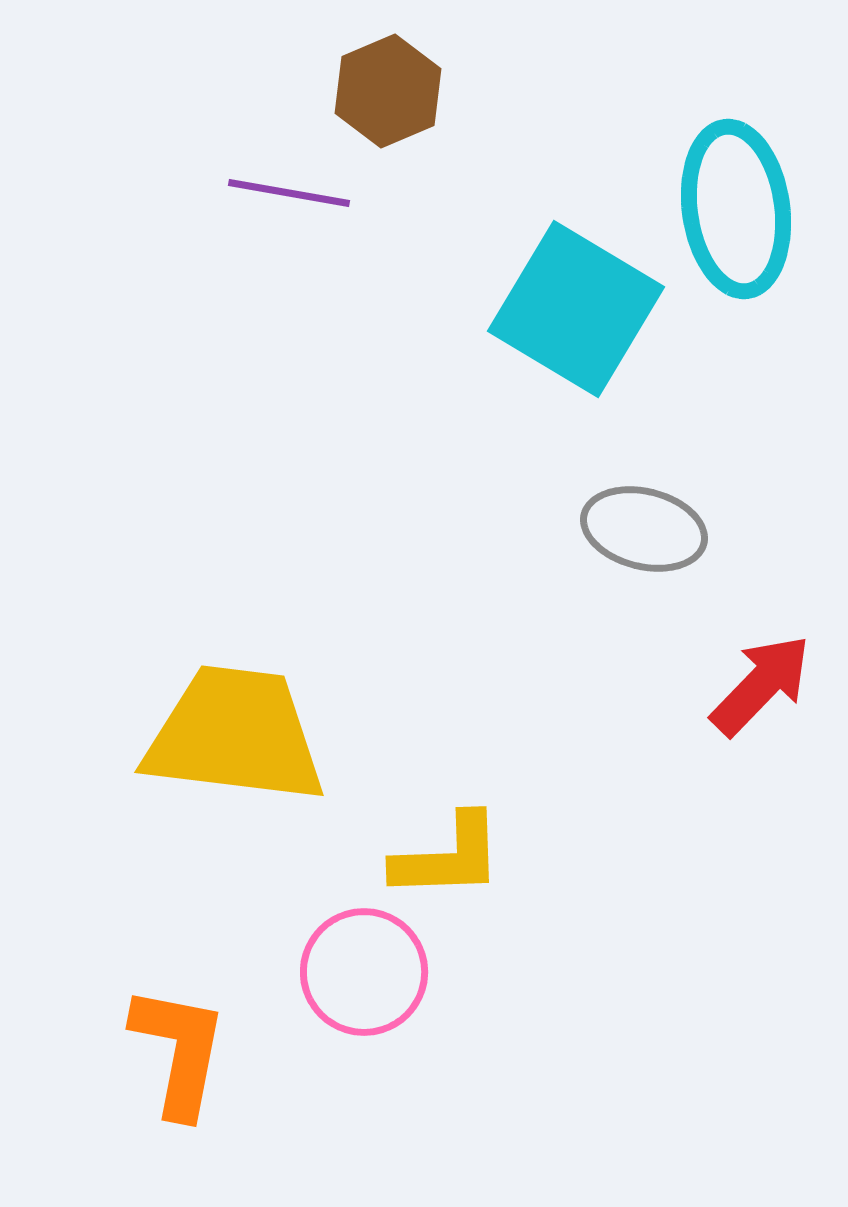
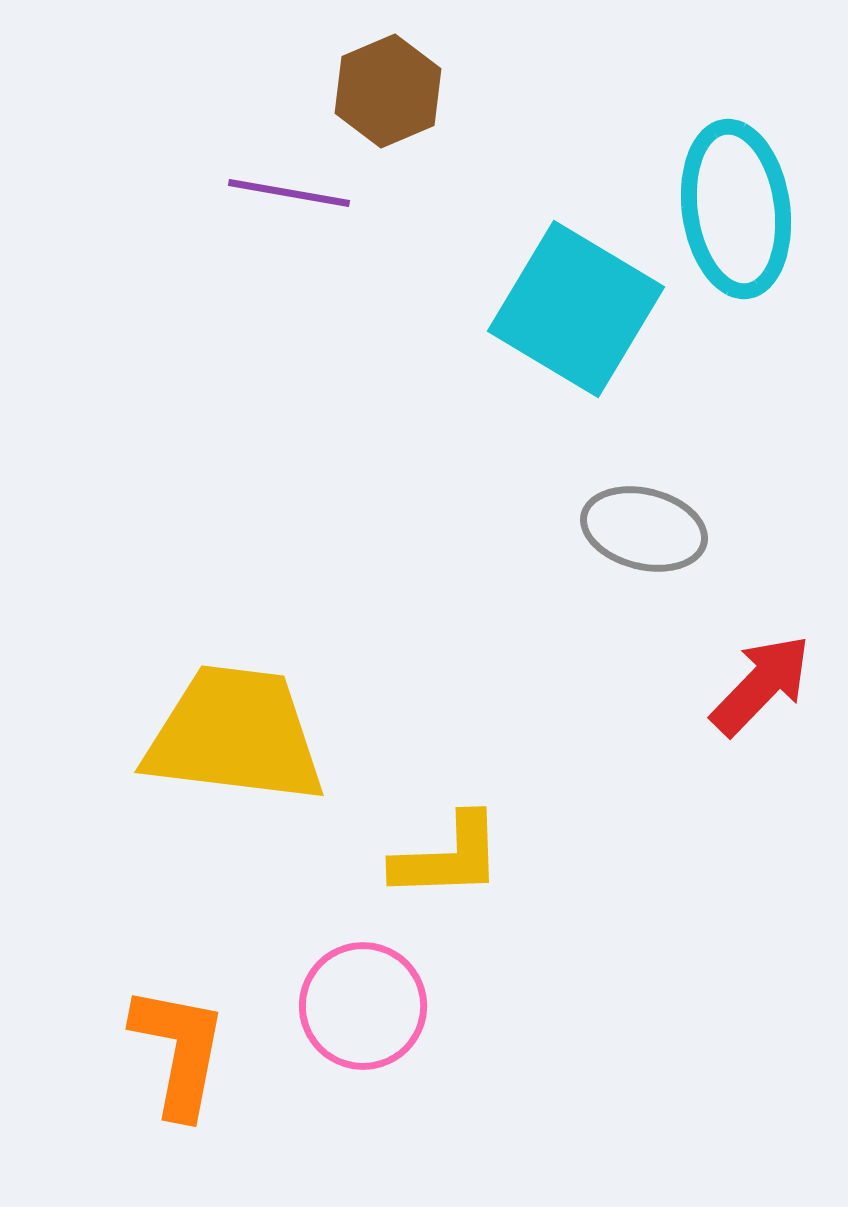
pink circle: moved 1 px left, 34 px down
